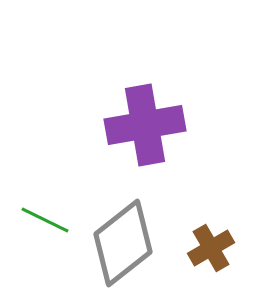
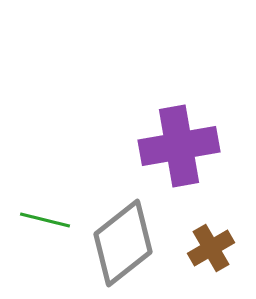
purple cross: moved 34 px right, 21 px down
green line: rotated 12 degrees counterclockwise
